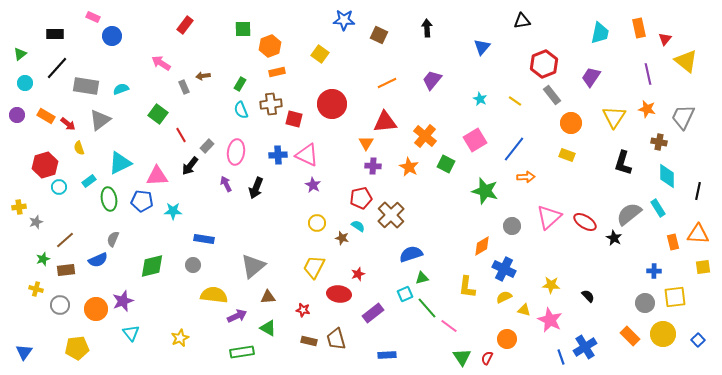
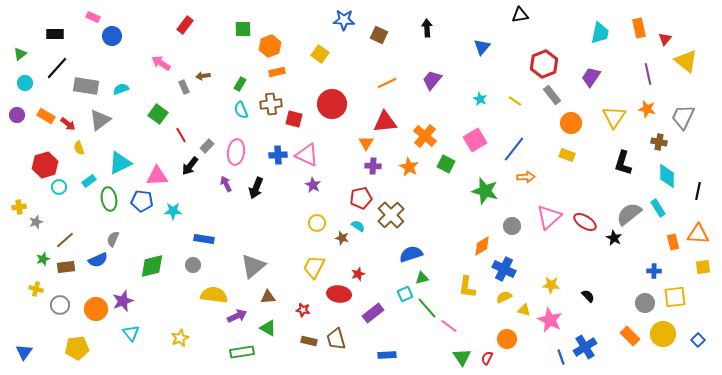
black triangle at (522, 21): moved 2 px left, 6 px up
brown rectangle at (66, 270): moved 3 px up
